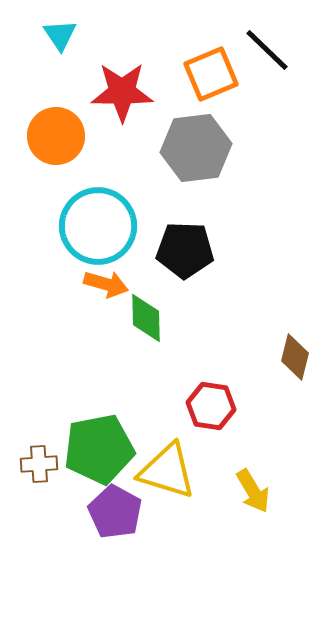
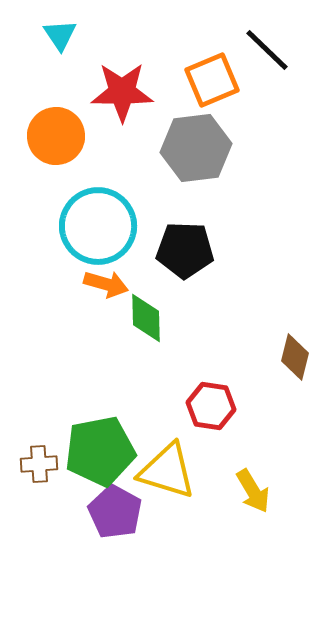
orange square: moved 1 px right, 6 px down
green pentagon: moved 1 px right, 2 px down
